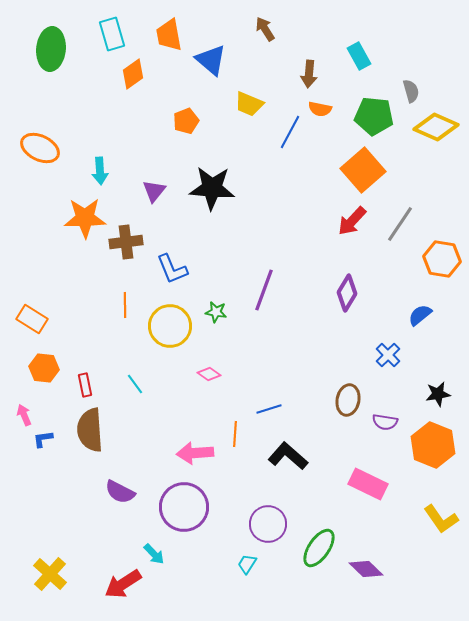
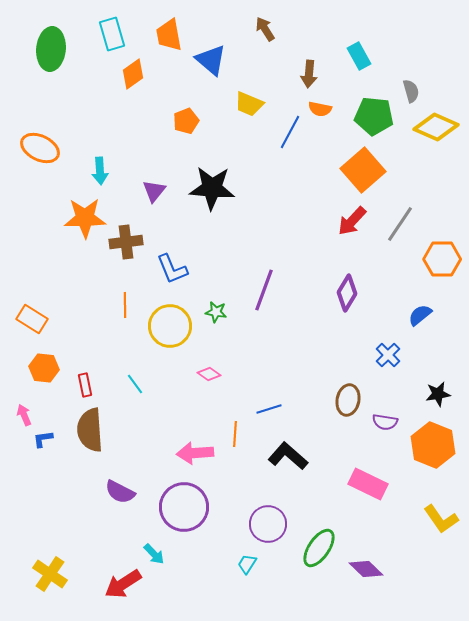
orange hexagon at (442, 259): rotated 9 degrees counterclockwise
yellow cross at (50, 574): rotated 8 degrees counterclockwise
